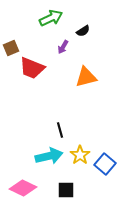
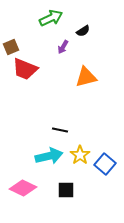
brown square: moved 1 px up
red trapezoid: moved 7 px left, 1 px down
black line: rotated 63 degrees counterclockwise
